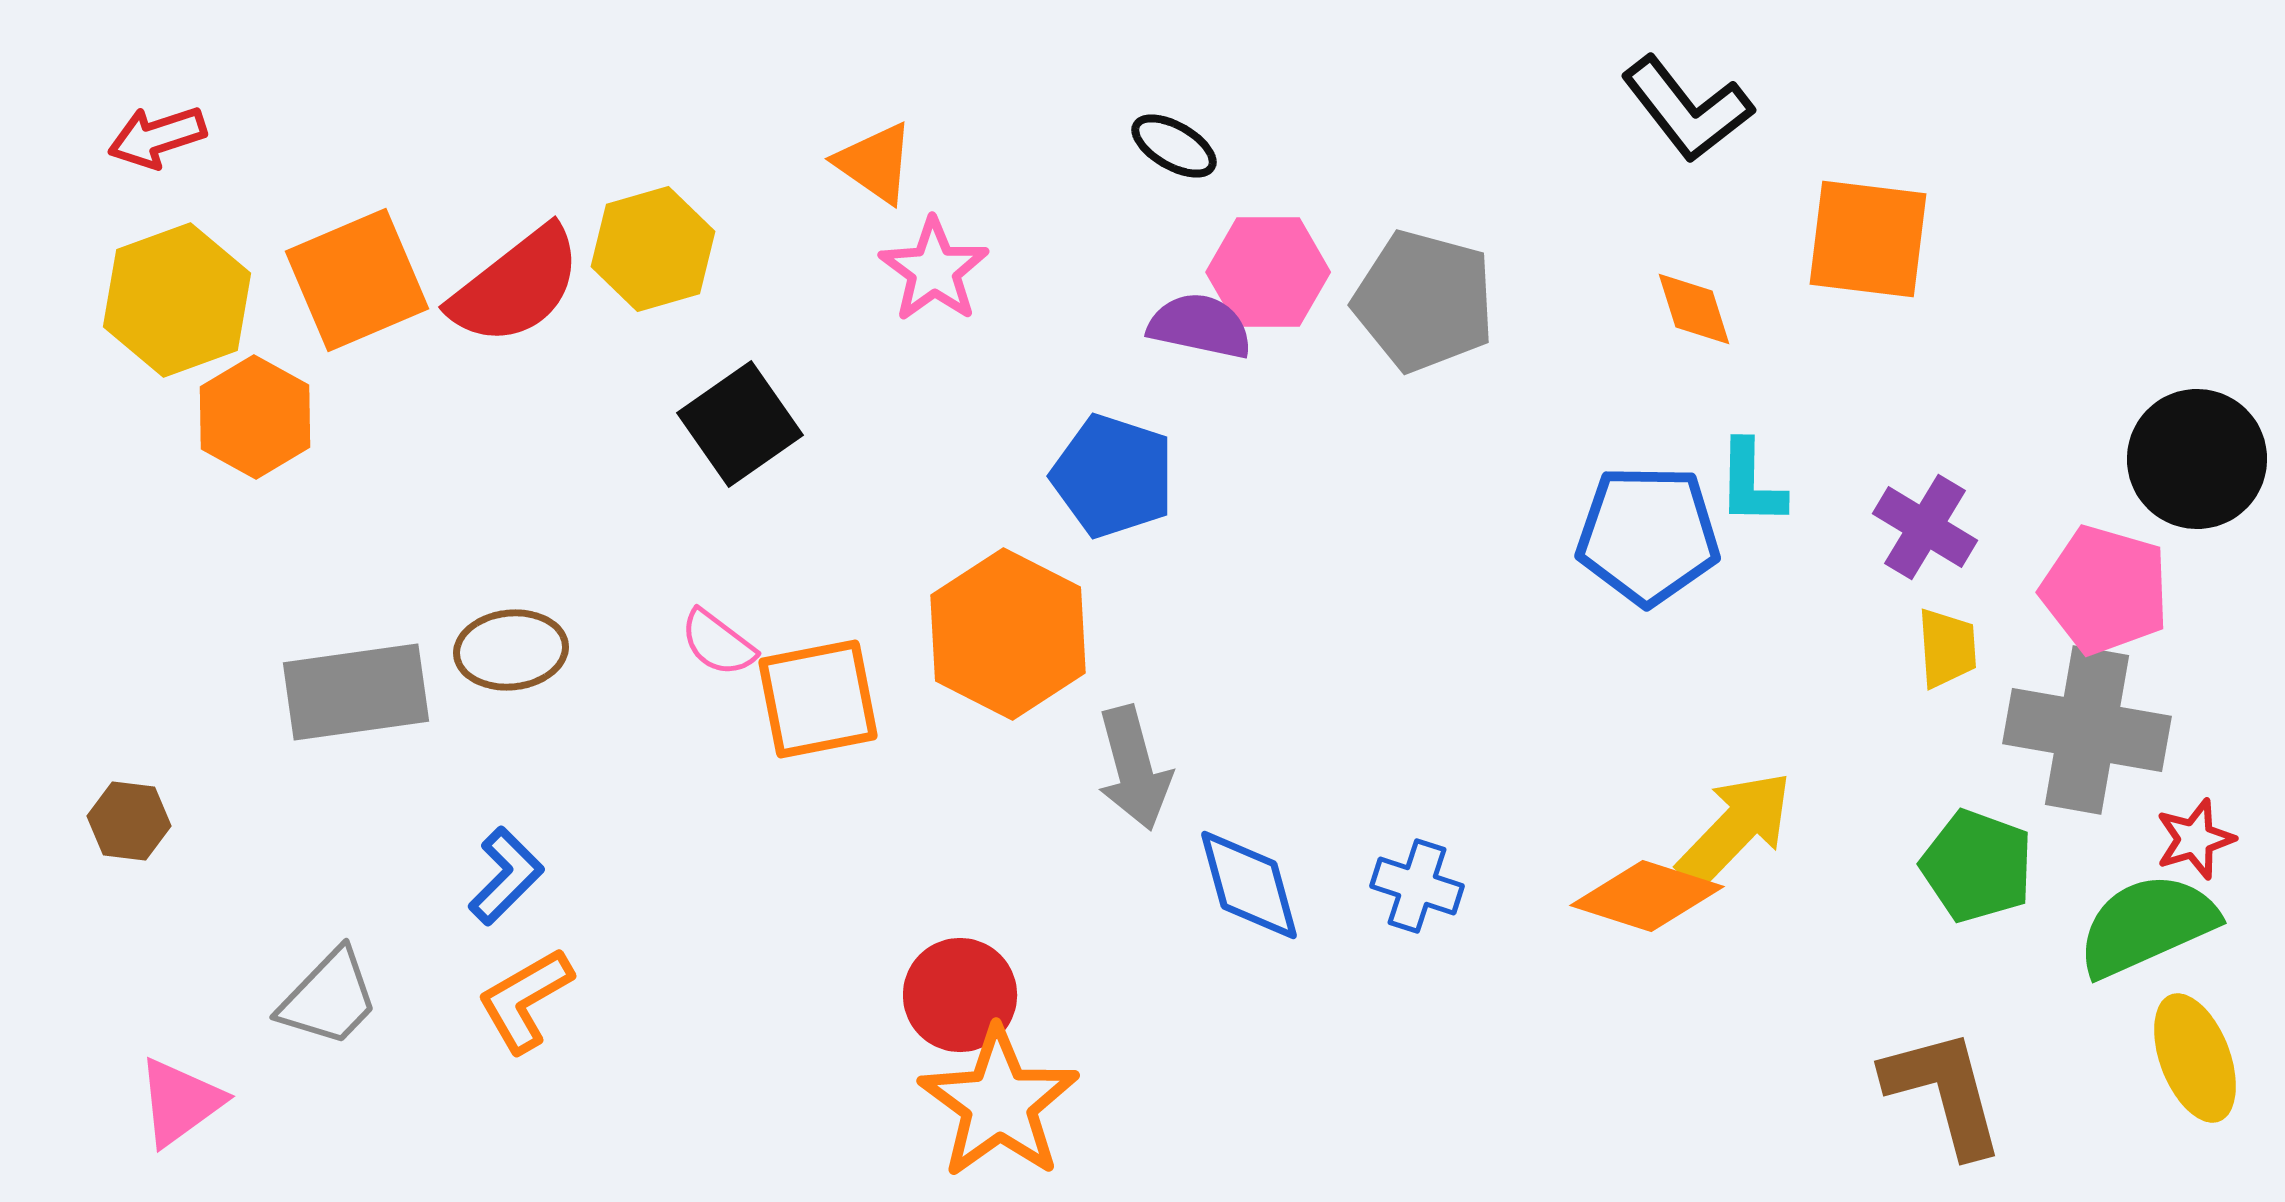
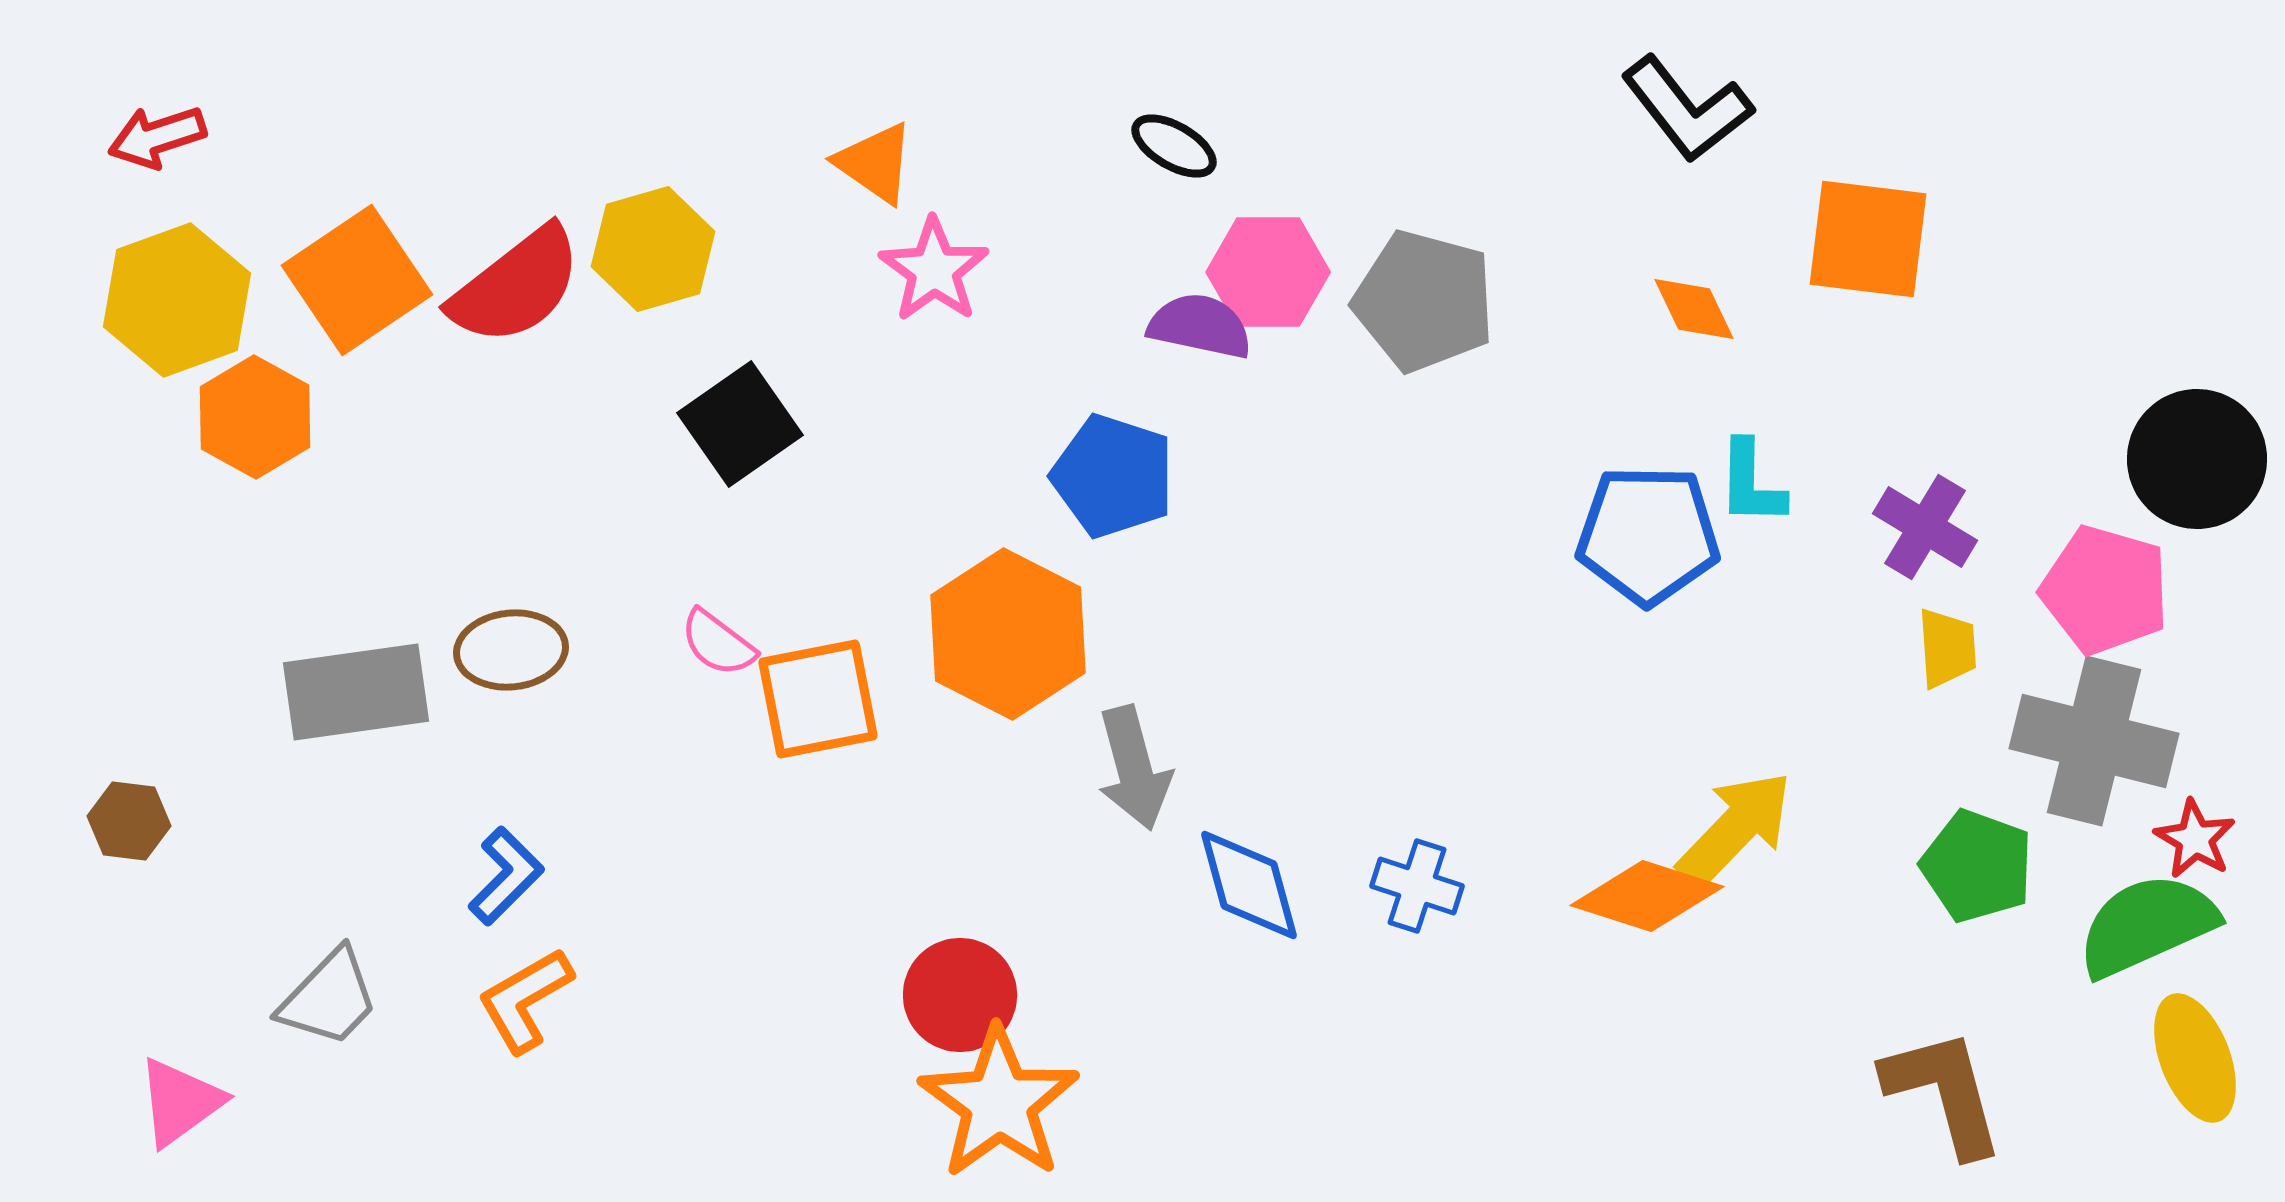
orange square at (357, 280): rotated 11 degrees counterclockwise
orange diamond at (1694, 309): rotated 8 degrees counterclockwise
gray cross at (2087, 730): moved 7 px right, 11 px down; rotated 4 degrees clockwise
red star at (2195, 839): rotated 24 degrees counterclockwise
